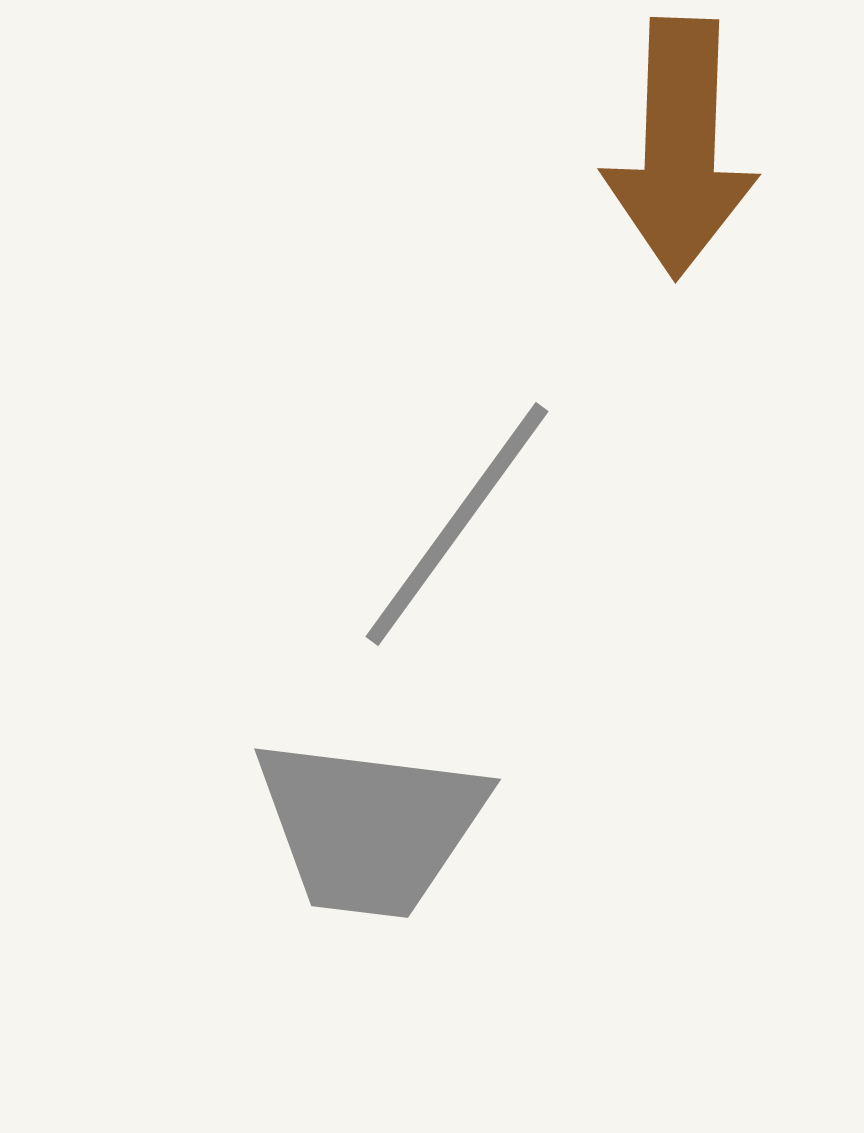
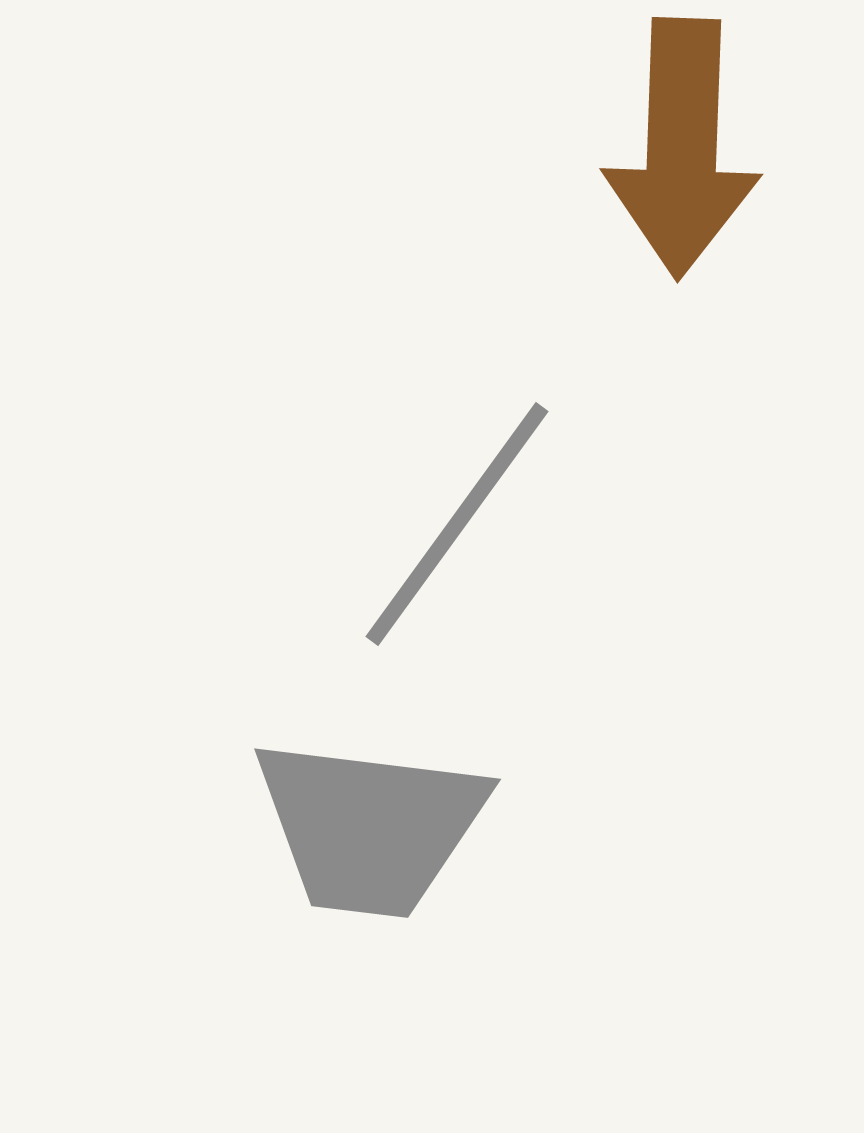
brown arrow: moved 2 px right
